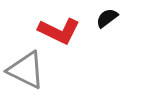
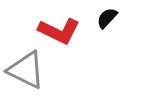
black semicircle: rotated 10 degrees counterclockwise
